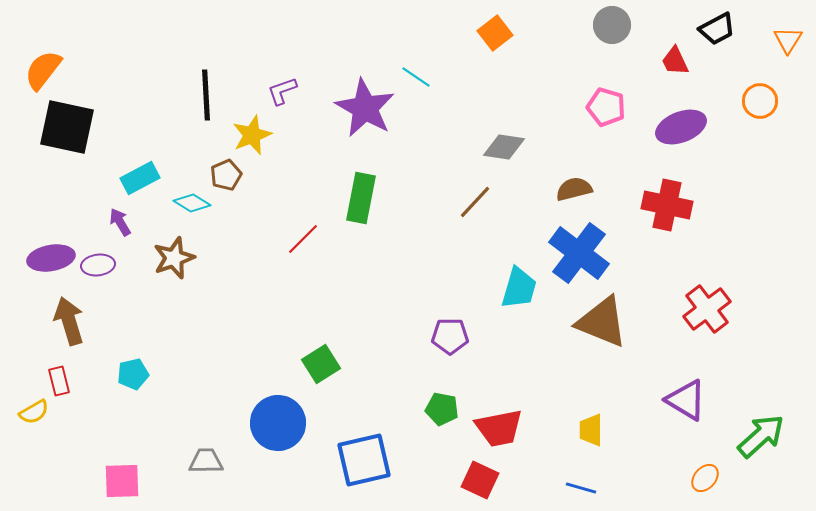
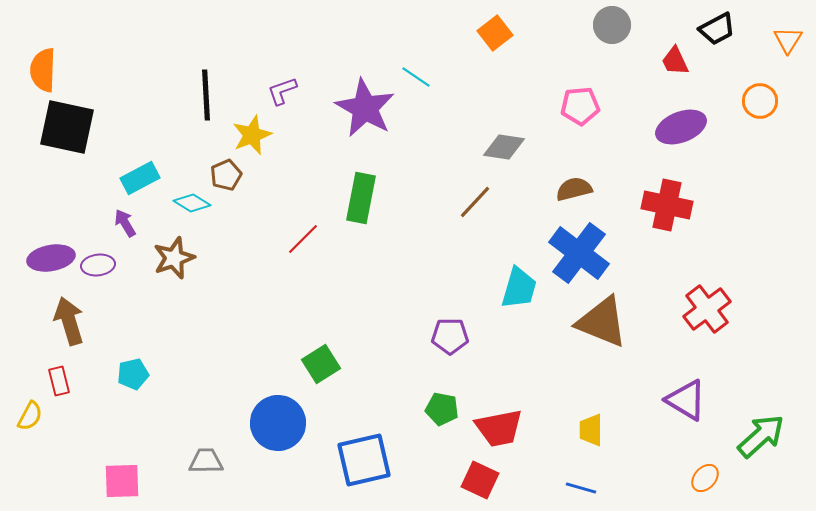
orange semicircle at (43, 70): rotated 36 degrees counterclockwise
pink pentagon at (606, 107): moved 26 px left, 1 px up; rotated 21 degrees counterclockwise
purple arrow at (120, 222): moved 5 px right, 1 px down
yellow semicircle at (34, 412): moved 4 px left, 4 px down; rotated 32 degrees counterclockwise
